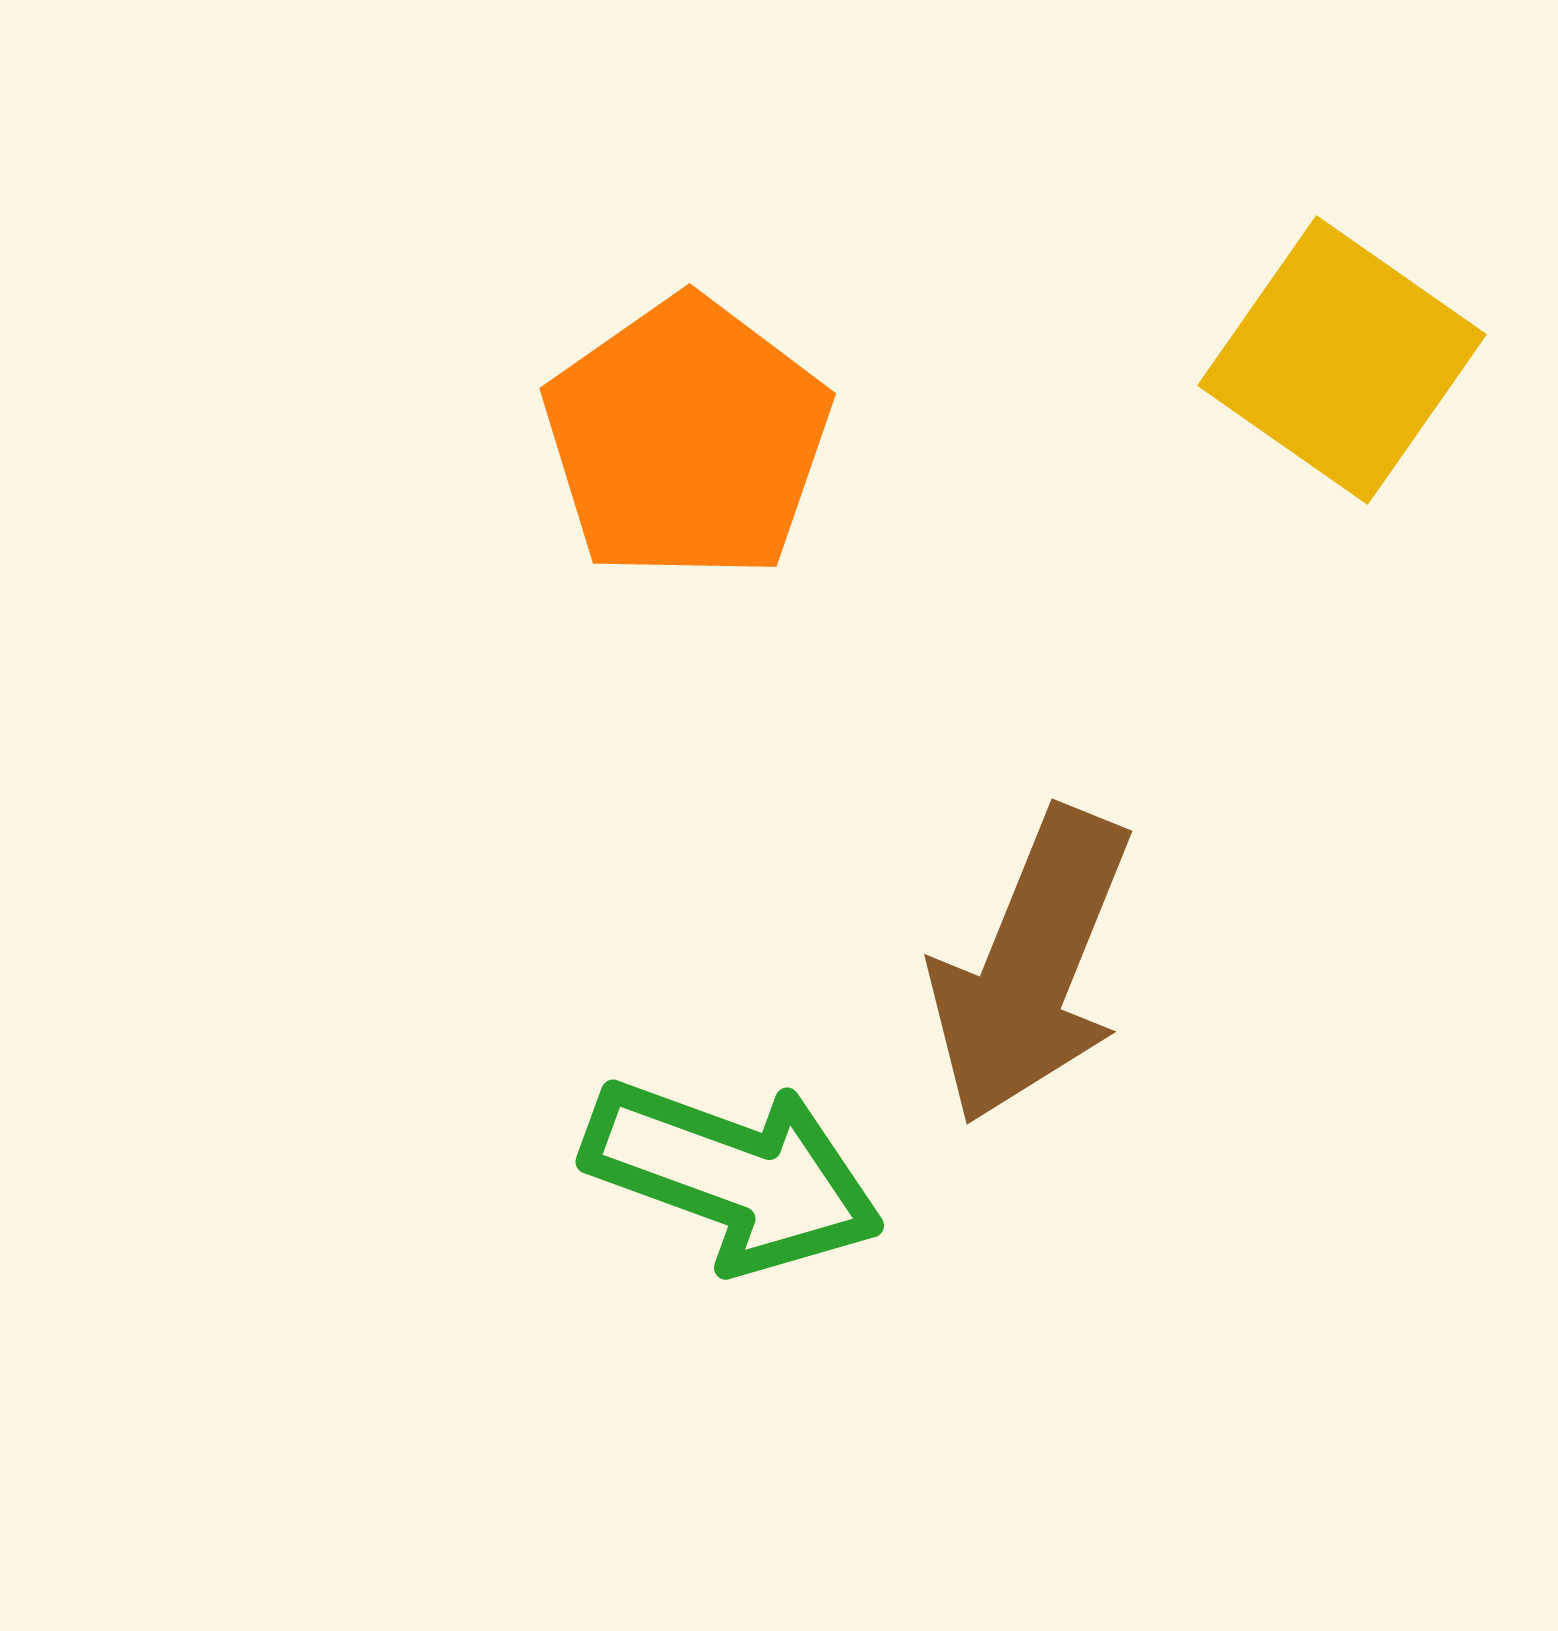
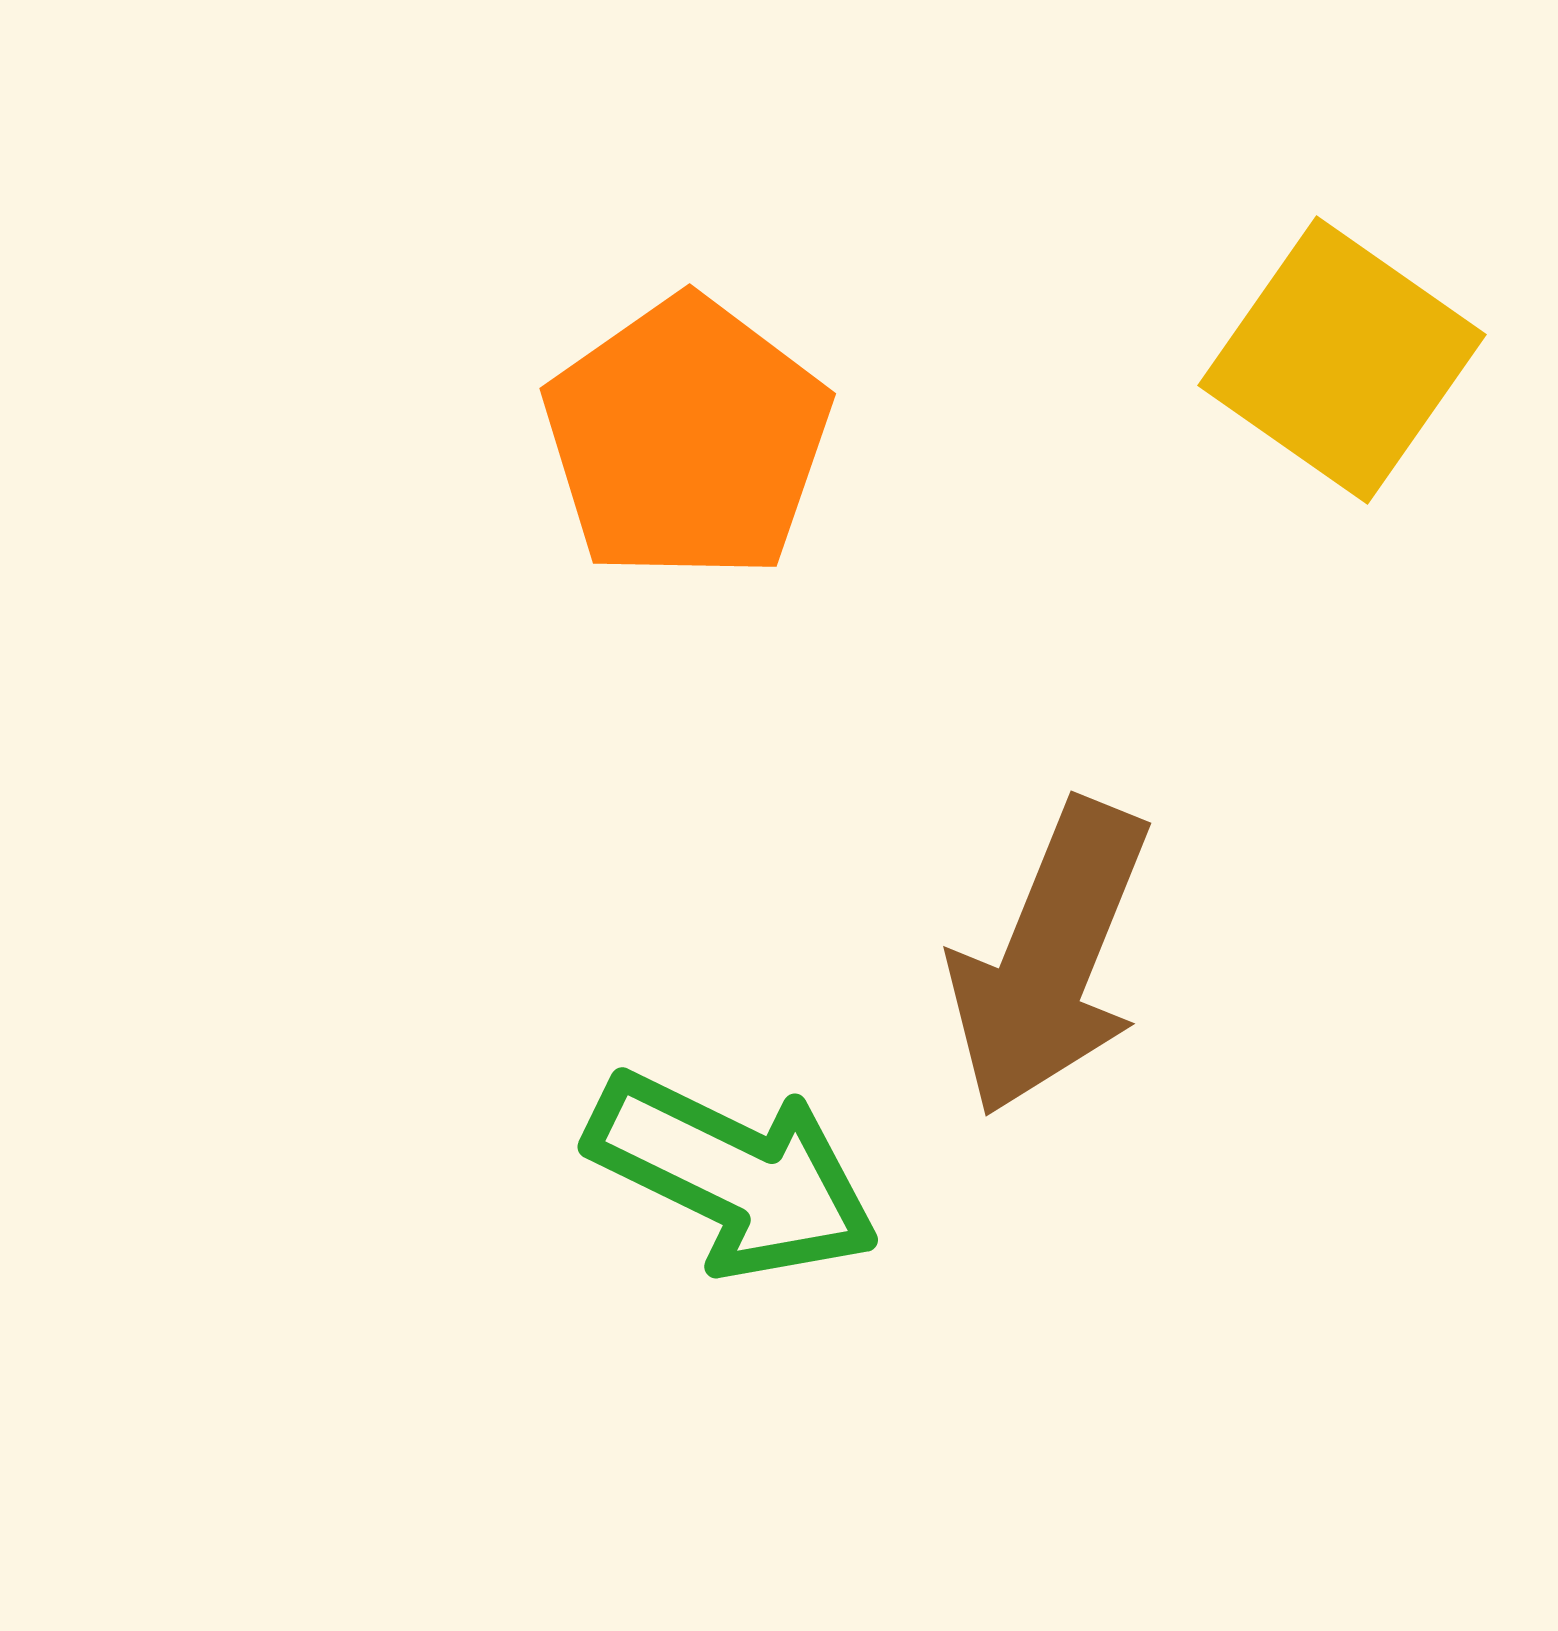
brown arrow: moved 19 px right, 8 px up
green arrow: rotated 6 degrees clockwise
